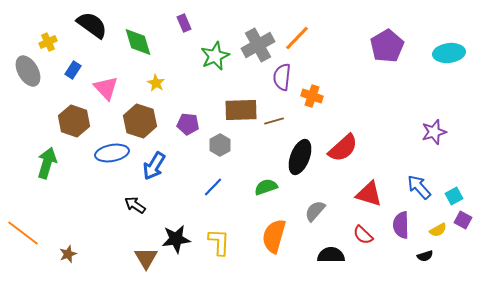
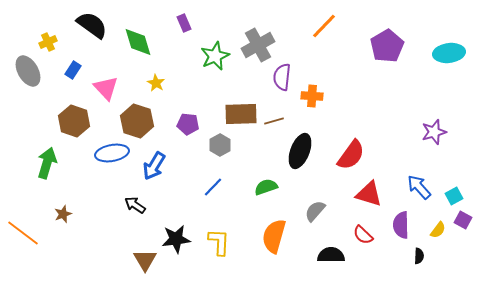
orange line at (297, 38): moved 27 px right, 12 px up
orange cross at (312, 96): rotated 15 degrees counterclockwise
brown rectangle at (241, 110): moved 4 px down
brown hexagon at (140, 121): moved 3 px left
red semicircle at (343, 148): moved 8 px right, 7 px down; rotated 12 degrees counterclockwise
black ellipse at (300, 157): moved 6 px up
yellow semicircle at (438, 230): rotated 24 degrees counterclockwise
brown star at (68, 254): moved 5 px left, 40 px up
black semicircle at (425, 256): moved 6 px left; rotated 70 degrees counterclockwise
brown triangle at (146, 258): moved 1 px left, 2 px down
